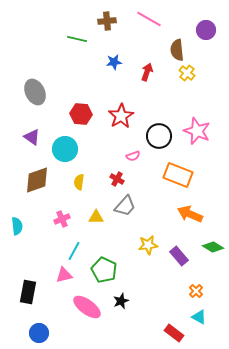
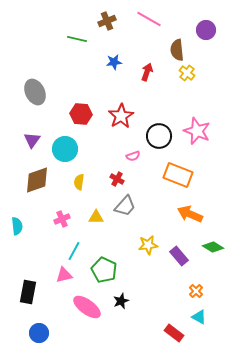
brown cross: rotated 18 degrees counterclockwise
purple triangle: moved 3 px down; rotated 30 degrees clockwise
